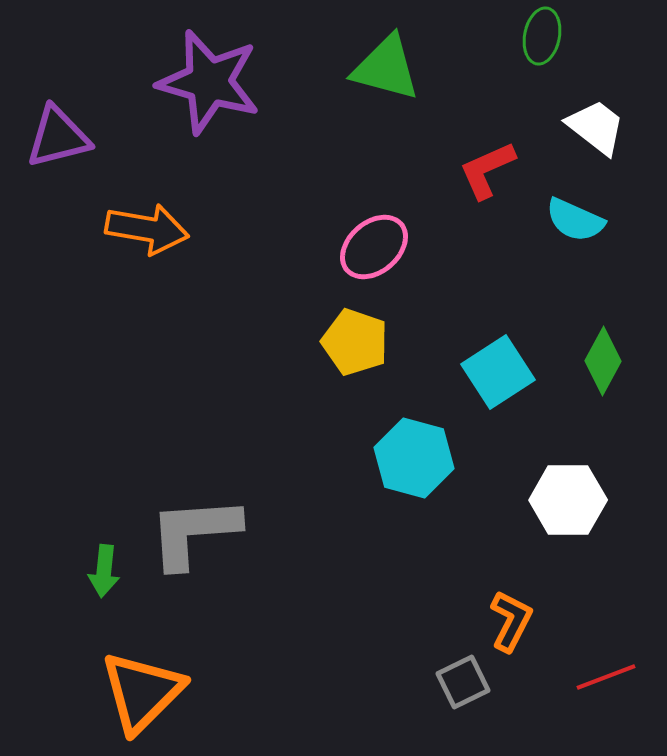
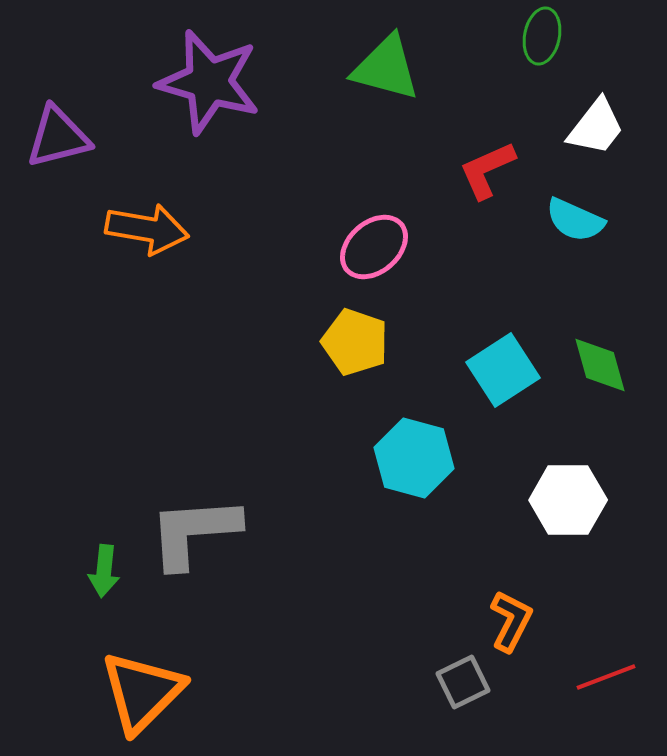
white trapezoid: rotated 90 degrees clockwise
green diamond: moved 3 px left, 4 px down; rotated 44 degrees counterclockwise
cyan square: moved 5 px right, 2 px up
